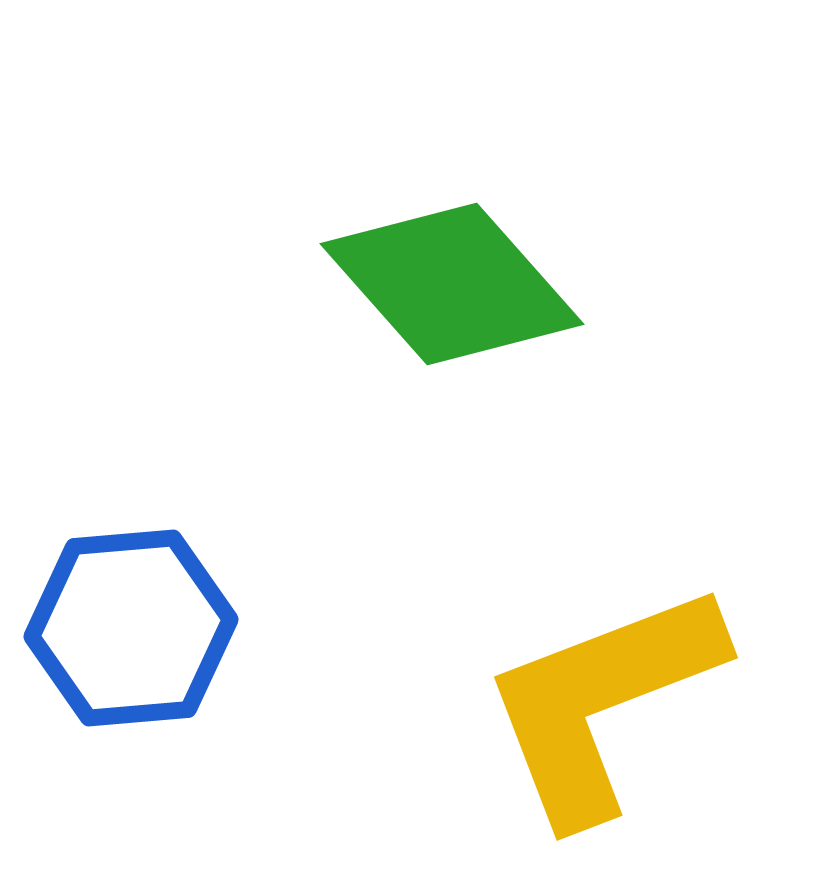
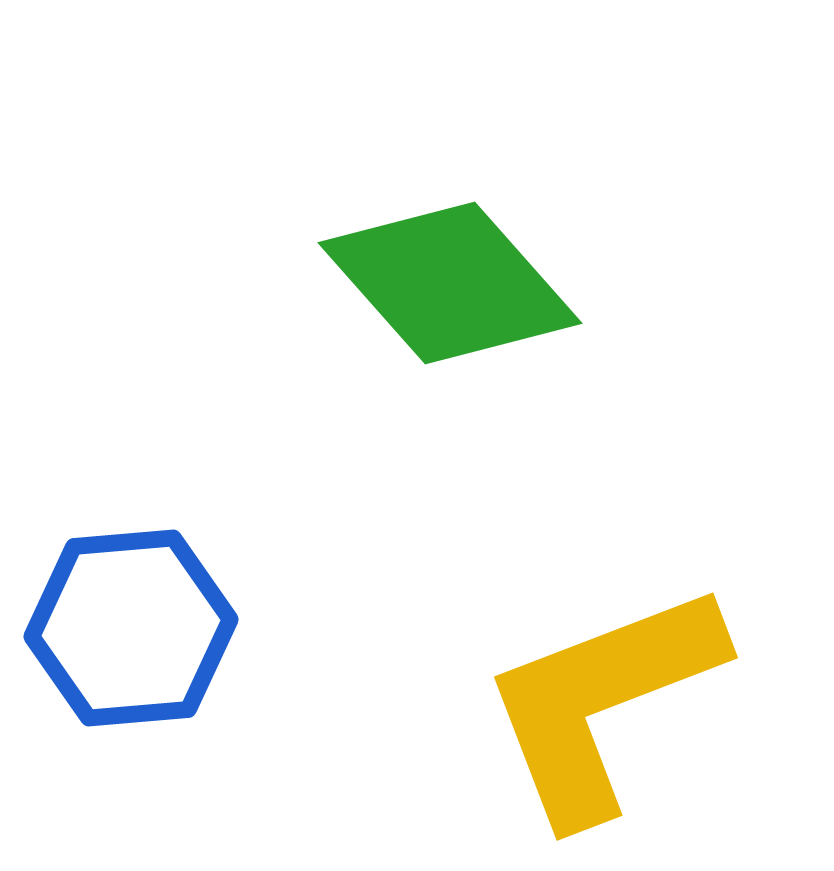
green diamond: moved 2 px left, 1 px up
